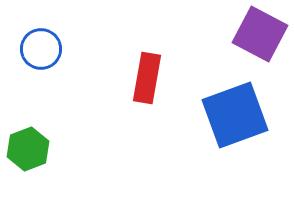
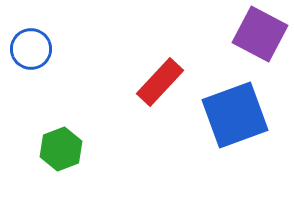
blue circle: moved 10 px left
red rectangle: moved 13 px right, 4 px down; rotated 33 degrees clockwise
green hexagon: moved 33 px right
